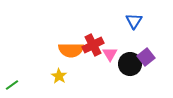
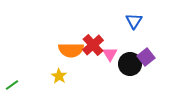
red cross: rotated 15 degrees counterclockwise
